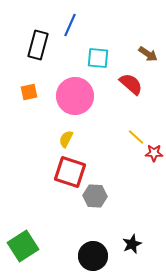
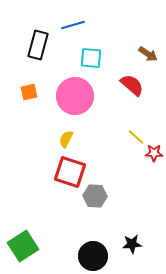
blue line: moved 3 px right; rotated 50 degrees clockwise
cyan square: moved 7 px left
red semicircle: moved 1 px right, 1 px down
black star: rotated 18 degrees clockwise
